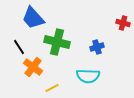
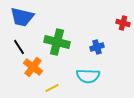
blue trapezoid: moved 11 px left, 1 px up; rotated 35 degrees counterclockwise
